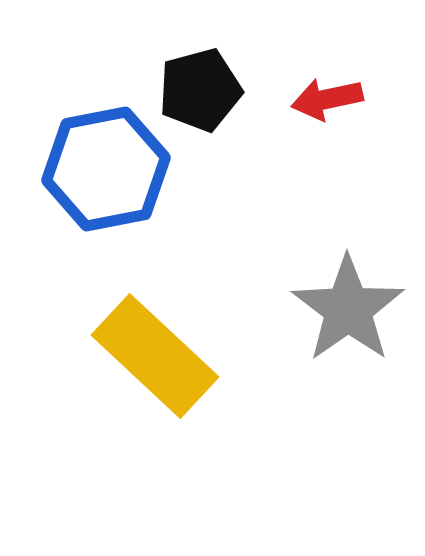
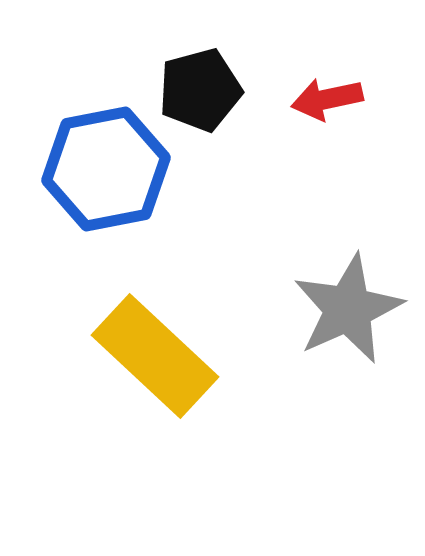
gray star: rotated 11 degrees clockwise
